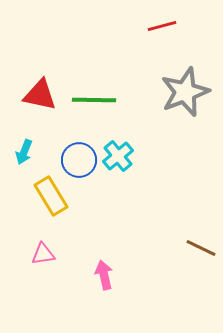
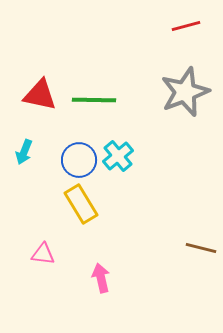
red line: moved 24 px right
yellow rectangle: moved 30 px right, 8 px down
brown line: rotated 12 degrees counterclockwise
pink triangle: rotated 15 degrees clockwise
pink arrow: moved 3 px left, 3 px down
